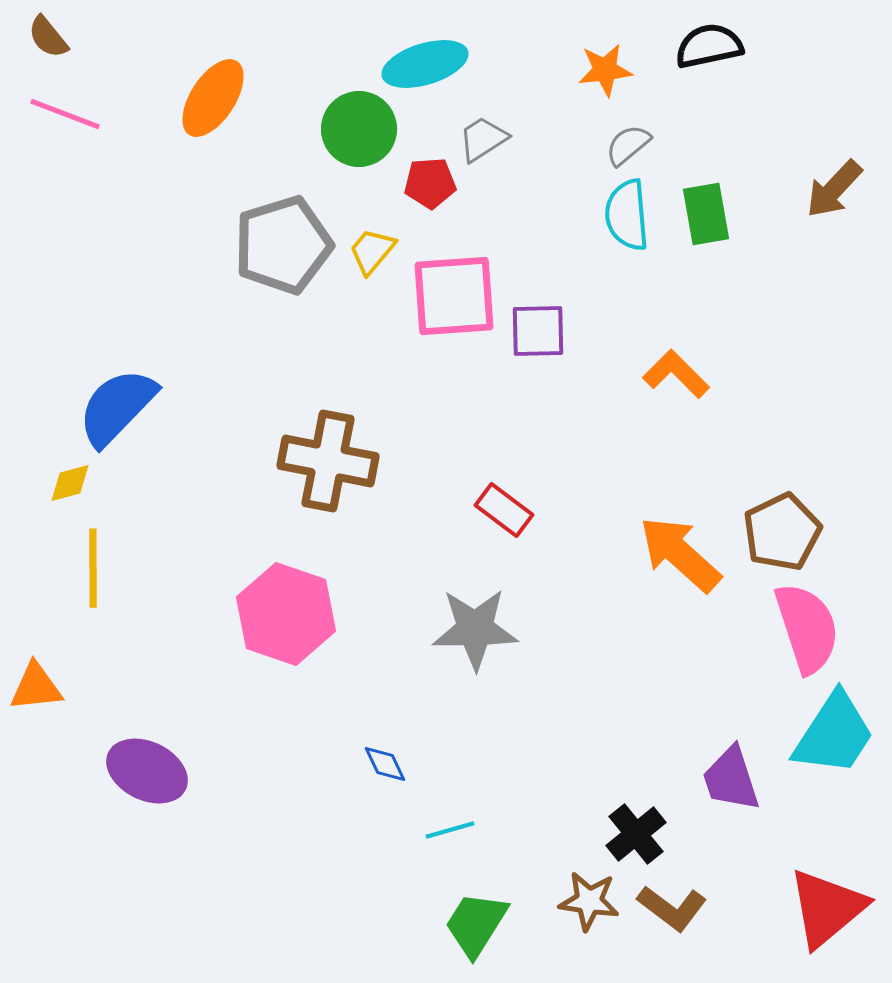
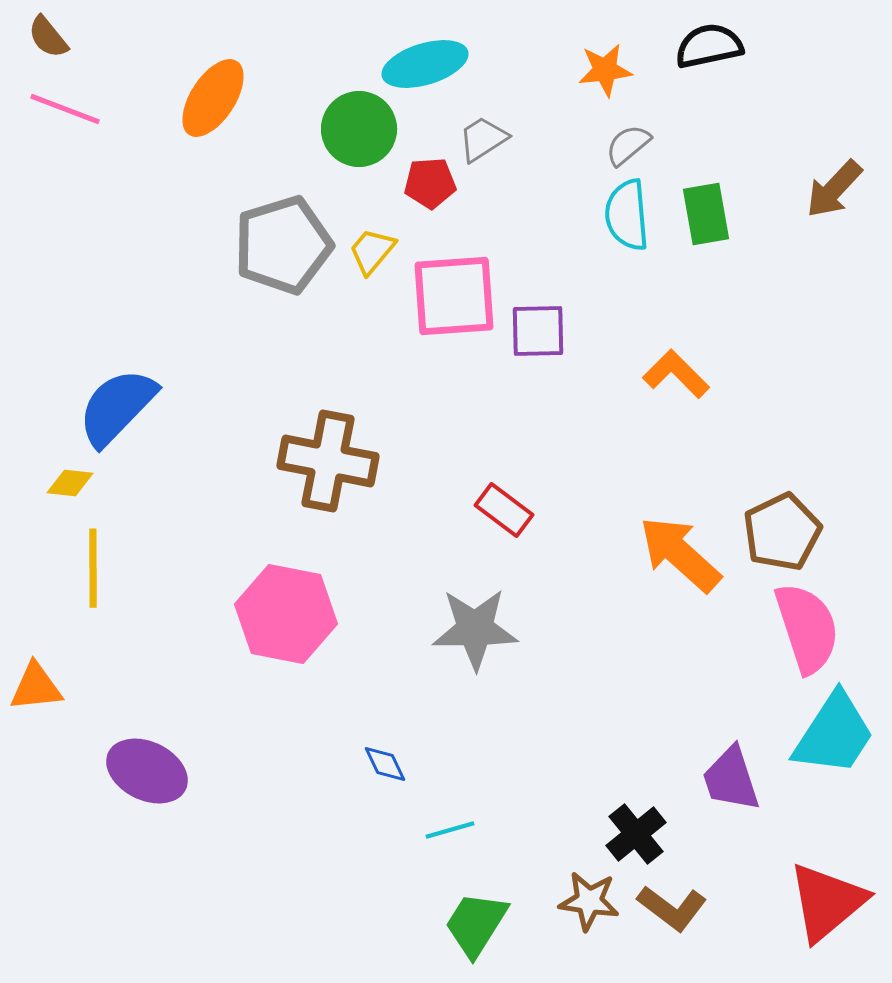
pink line: moved 5 px up
yellow diamond: rotated 21 degrees clockwise
pink hexagon: rotated 8 degrees counterclockwise
red triangle: moved 6 px up
